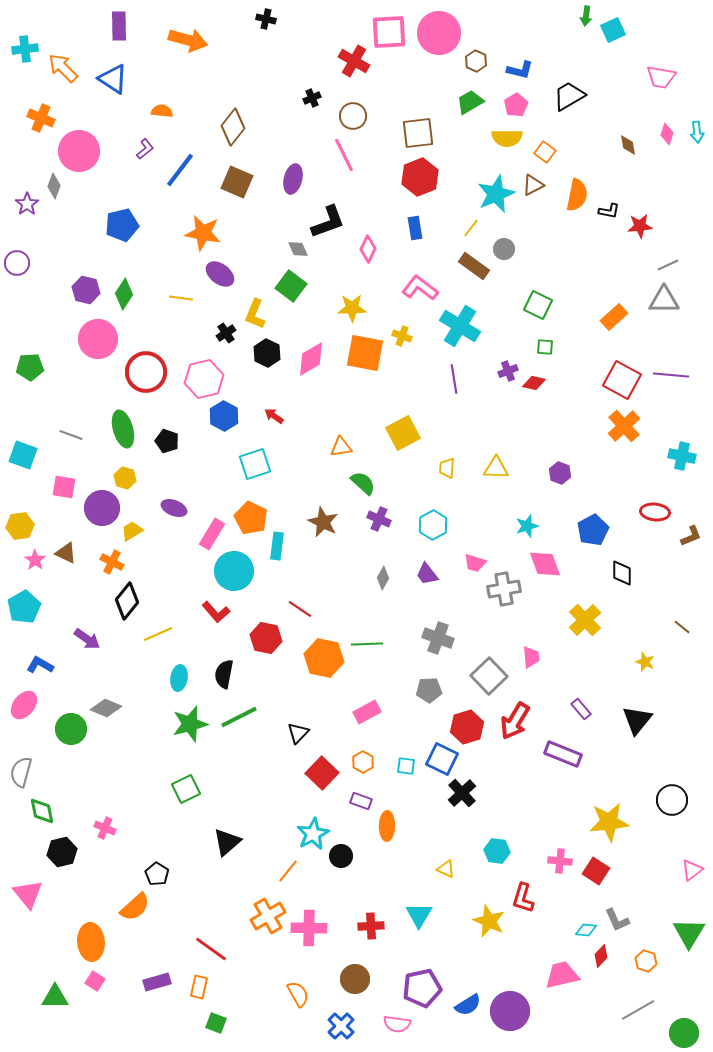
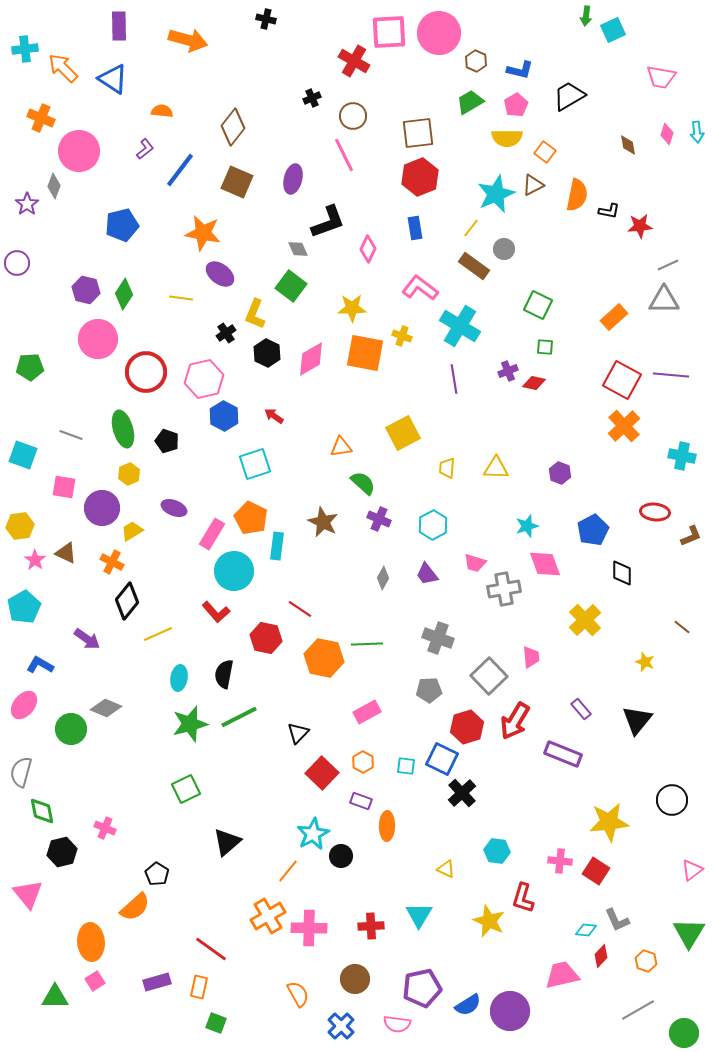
yellow hexagon at (125, 478): moved 4 px right, 4 px up; rotated 20 degrees clockwise
pink square at (95, 981): rotated 24 degrees clockwise
